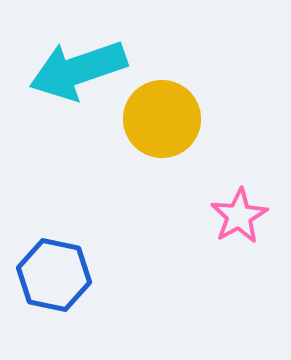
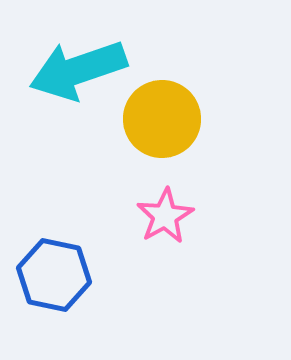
pink star: moved 74 px left
